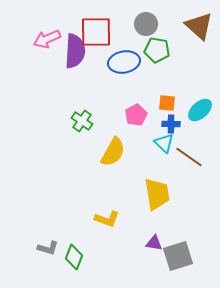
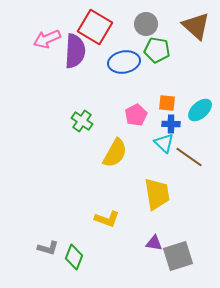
brown triangle: moved 3 px left
red square: moved 1 px left, 5 px up; rotated 32 degrees clockwise
yellow semicircle: moved 2 px right, 1 px down
